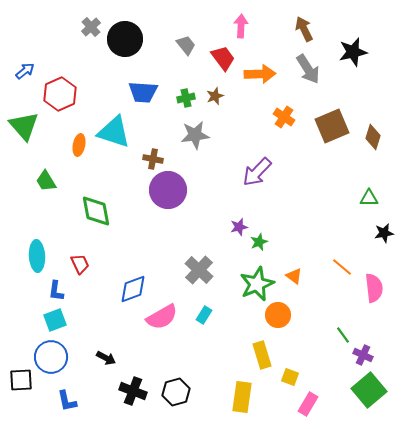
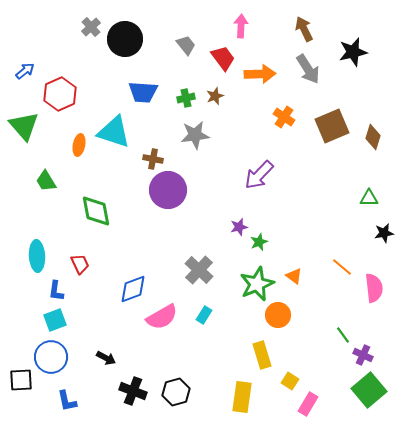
purple arrow at (257, 172): moved 2 px right, 3 px down
yellow square at (290, 377): moved 4 px down; rotated 12 degrees clockwise
